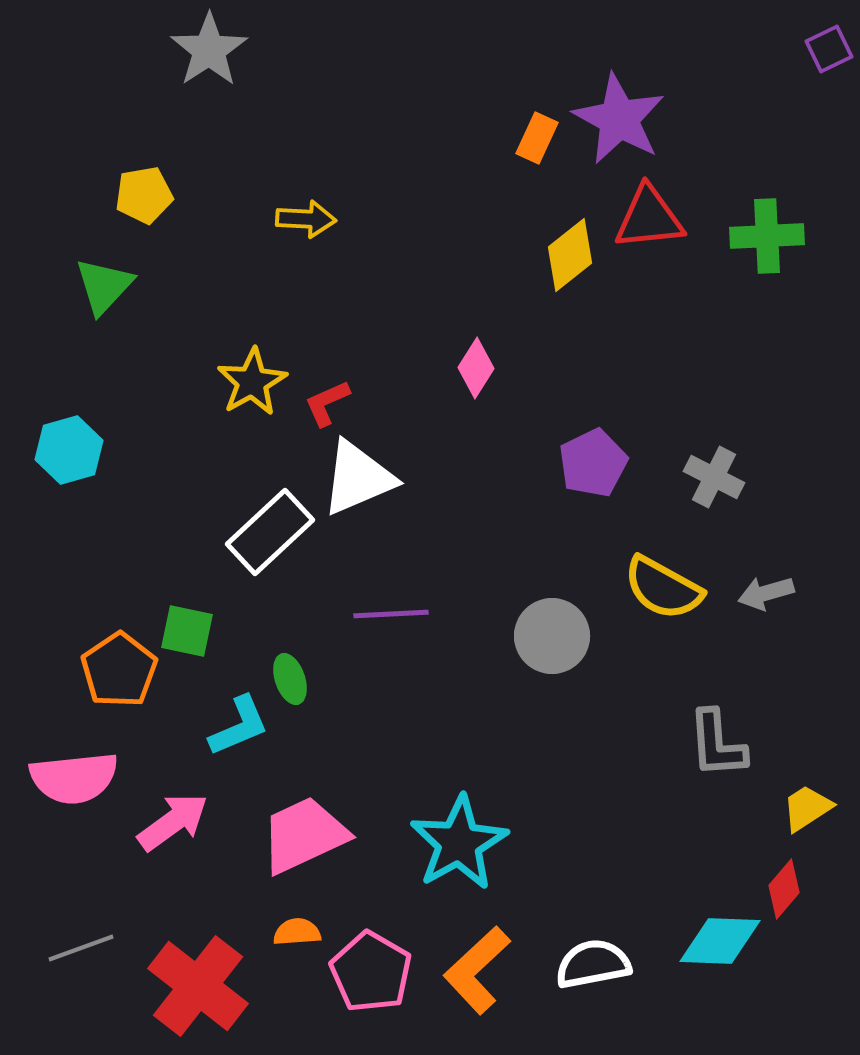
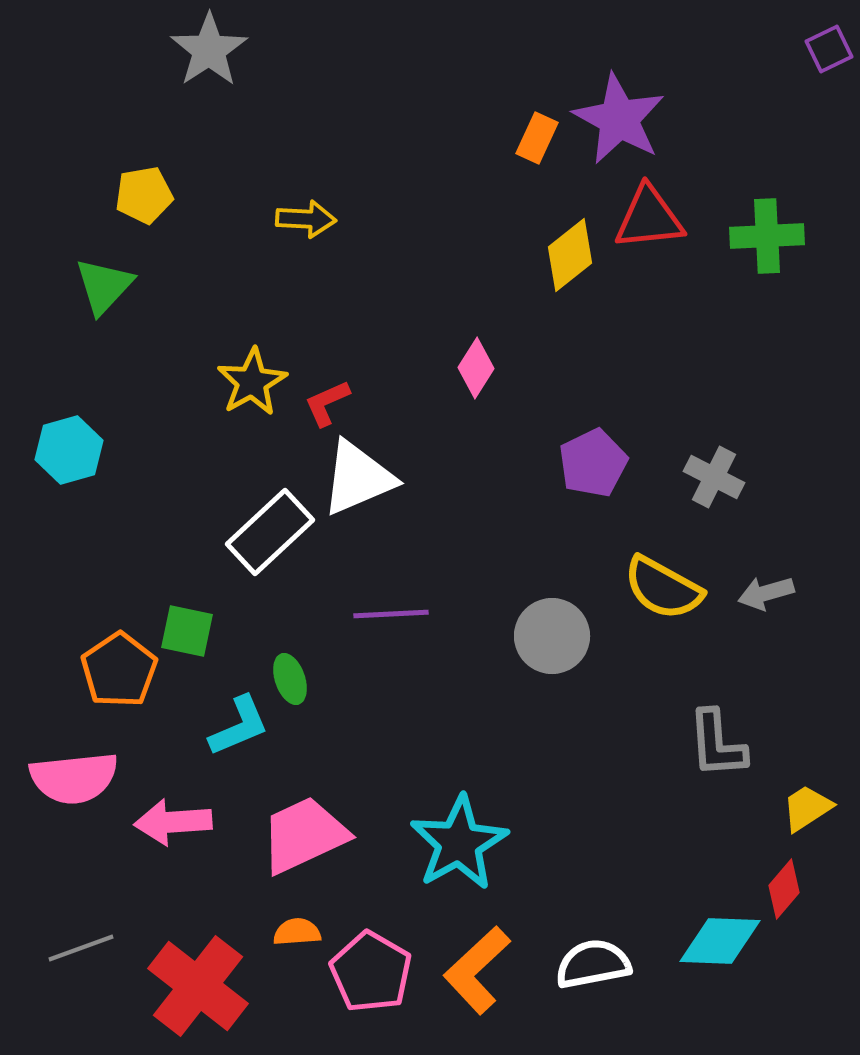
pink arrow: rotated 148 degrees counterclockwise
